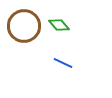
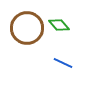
brown circle: moved 3 px right, 2 px down
